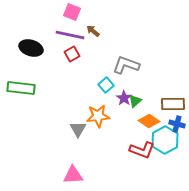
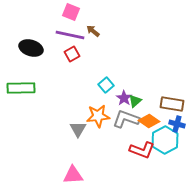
pink square: moved 1 px left
gray L-shape: moved 54 px down
green rectangle: rotated 8 degrees counterclockwise
brown rectangle: moved 1 px left; rotated 10 degrees clockwise
